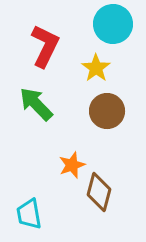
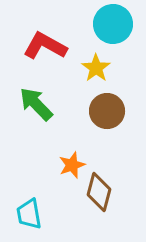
red L-shape: rotated 87 degrees counterclockwise
